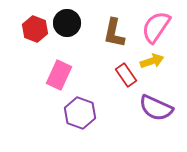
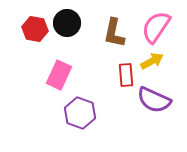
red hexagon: rotated 10 degrees counterclockwise
yellow arrow: rotated 10 degrees counterclockwise
red rectangle: rotated 30 degrees clockwise
purple semicircle: moved 2 px left, 8 px up
